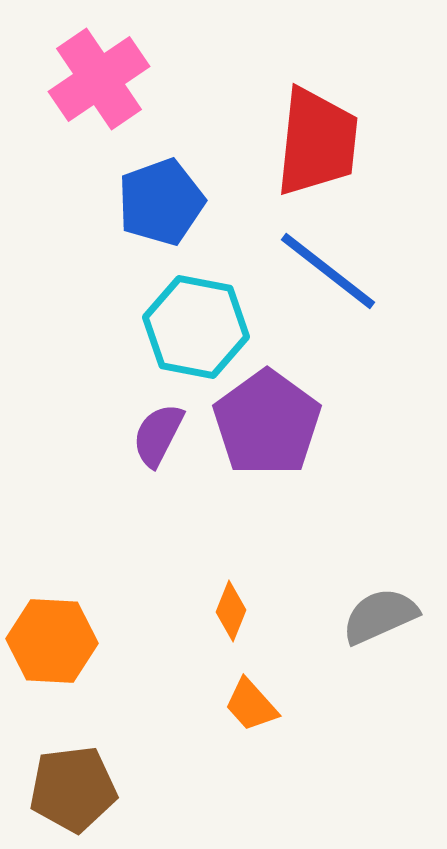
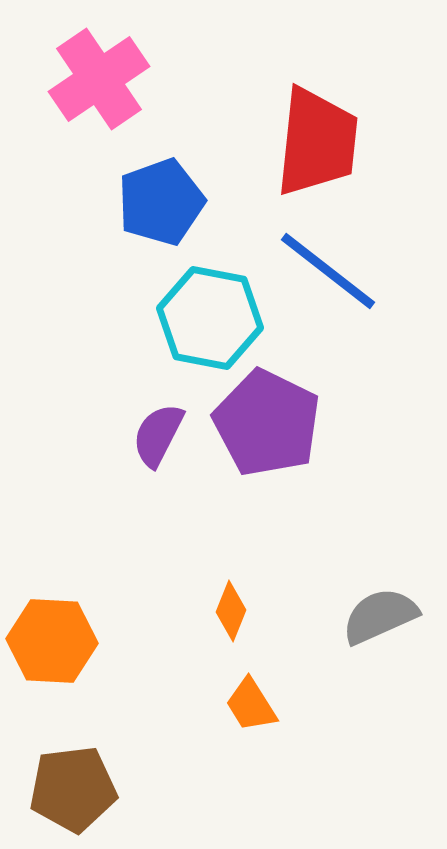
cyan hexagon: moved 14 px right, 9 px up
purple pentagon: rotated 10 degrees counterclockwise
orange trapezoid: rotated 10 degrees clockwise
